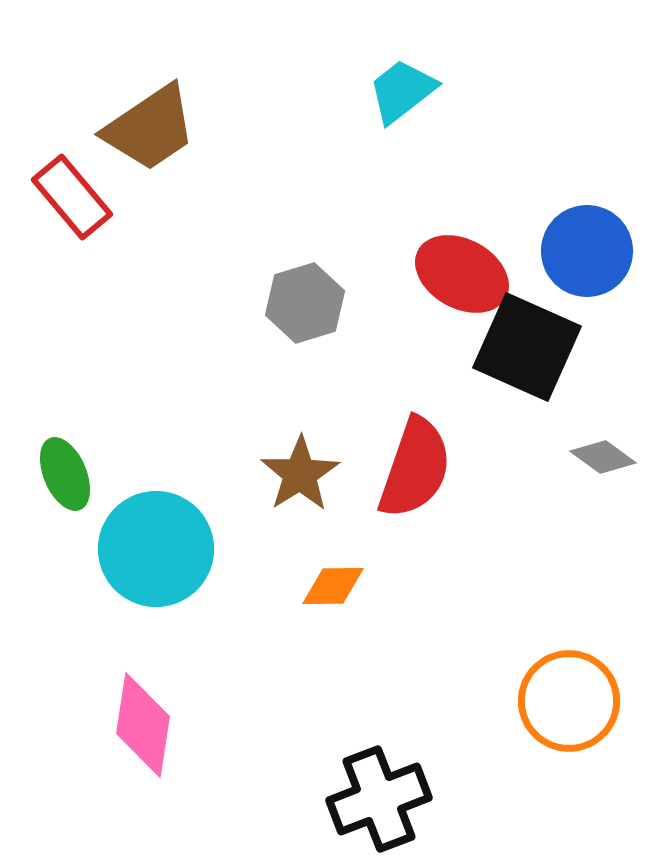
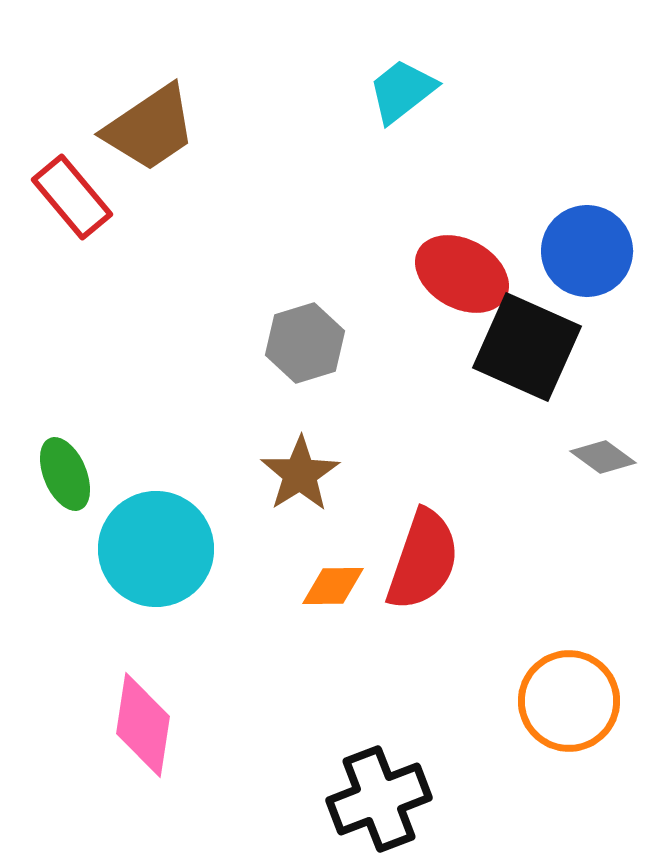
gray hexagon: moved 40 px down
red semicircle: moved 8 px right, 92 px down
